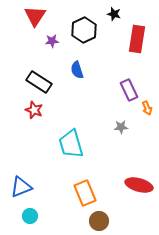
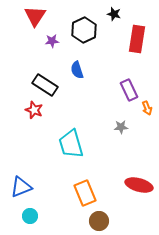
black rectangle: moved 6 px right, 3 px down
